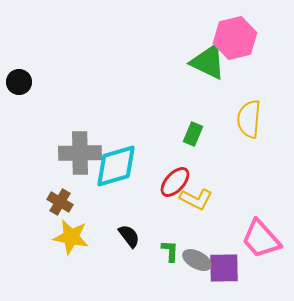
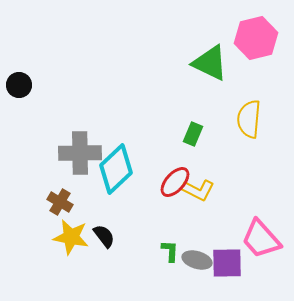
pink hexagon: moved 21 px right
green triangle: moved 2 px right, 1 px down
black circle: moved 3 px down
cyan diamond: moved 3 px down; rotated 27 degrees counterclockwise
yellow L-shape: moved 2 px right, 9 px up
black semicircle: moved 25 px left
gray ellipse: rotated 12 degrees counterclockwise
purple square: moved 3 px right, 5 px up
